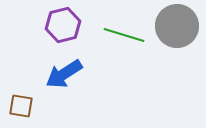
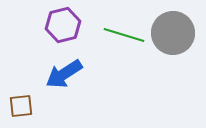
gray circle: moved 4 px left, 7 px down
brown square: rotated 15 degrees counterclockwise
